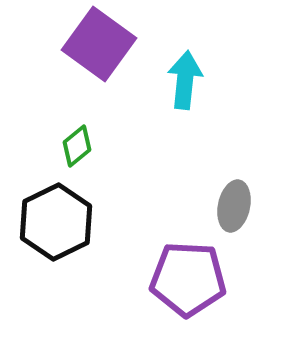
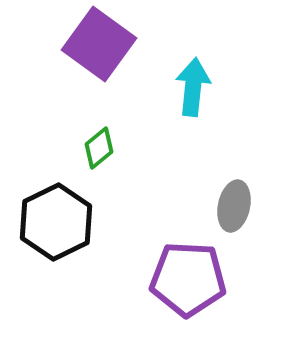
cyan arrow: moved 8 px right, 7 px down
green diamond: moved 22 px right, 2 px down
